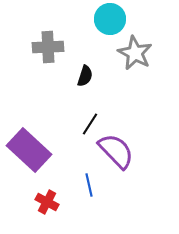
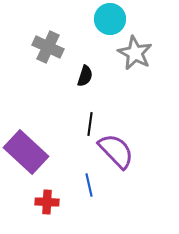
gray cross: rotated 28 degrees clockwise
black line: rotated 25 degrees counterclockwise
purple rectangle: moved 3 px left, 2 px down
red cross: rotated 25 degrees counterclockwise
